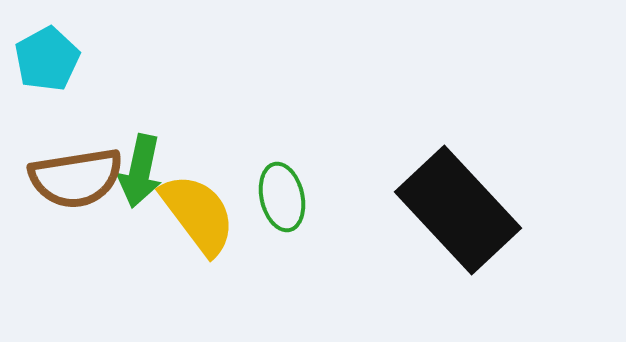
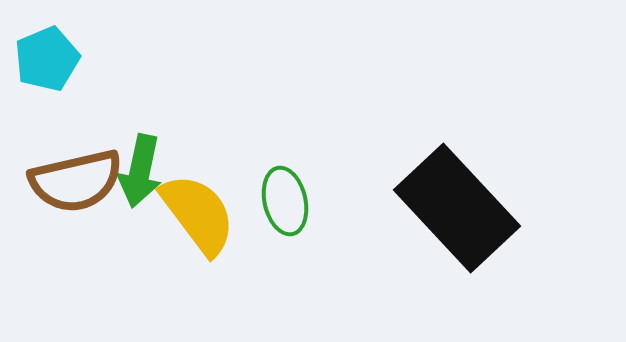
cyan pentagon: rotated 6 degrees clockwise
brown semicircle: moved 3 px down; rotated 4 degrees counterclockwise
green ellipse: moved 3 px right, 4 px down
black rectangle: moved 1 px left, 2 px up
